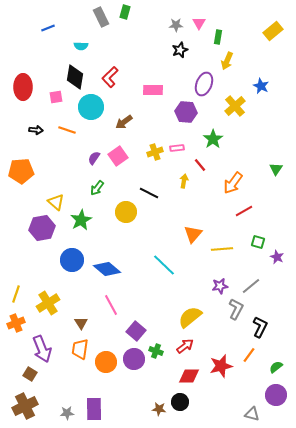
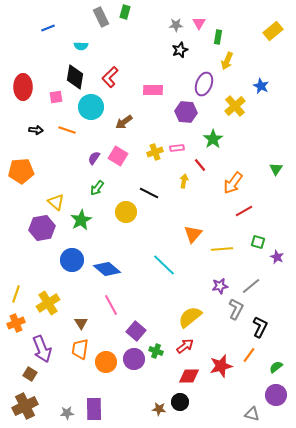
pink square at (118, 156): rotated 24 degrees counterclockwise
